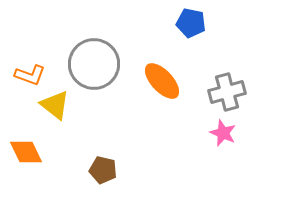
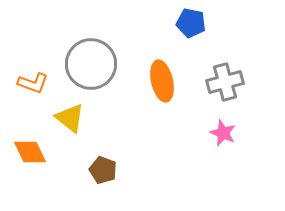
gray circle: moved 3 px left
orange L-shape: moved 3 px right, 8 px down
orange ellipse: rotated 30 degrees clockwise
gray cross: moved 2 px left, 10 px up
yellow triangle: moved 15 px right, 13 px down
orange diamond: moved 4 px right
brown pentagon: rotated 8 degrees clockwise
